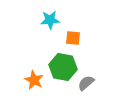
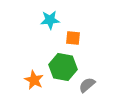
gray semicircle: moved 1 px right, 2 px down
